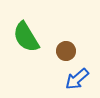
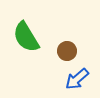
brown circle: moved 1 px right
